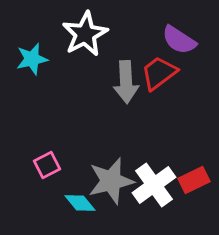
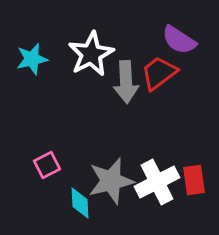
white star: moved 6 px right, 20 px down
red rectangle: rotated 72 degrees counterclockwise
white cross: moved 3 px right, 3 px up; rotated 9 degrees clockwise
cyan diamond: rotated 36 degrees clockwise
